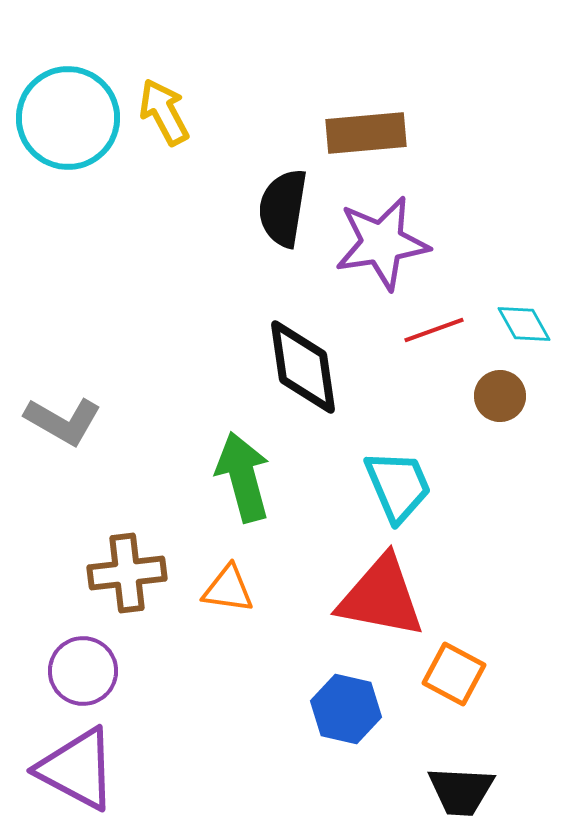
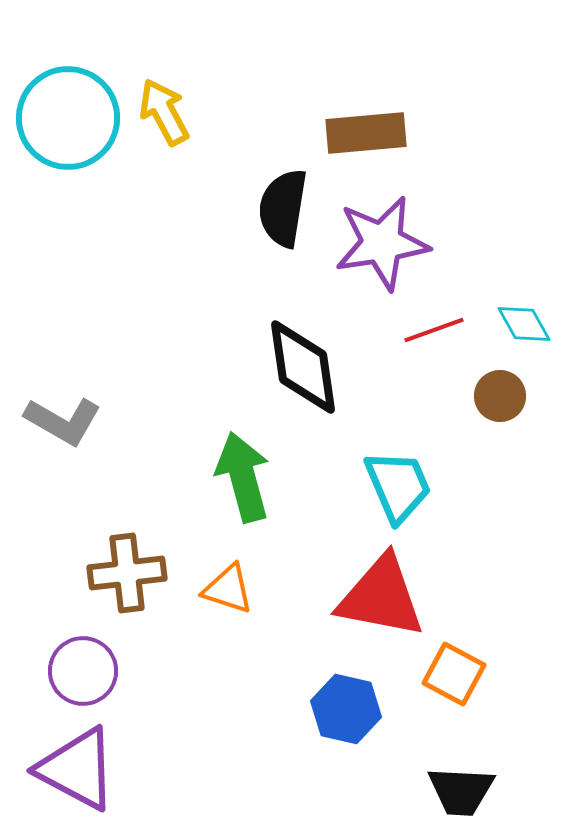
orange triangle: rotated 10 degrees clockwise
